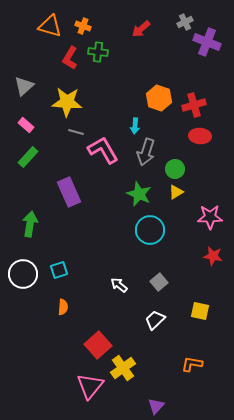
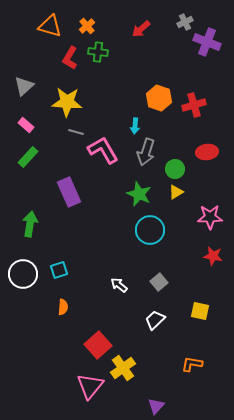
orange cross: moved 4 px right; rotated 28 degrees clockwise
red ellipse: moved 7 px right, 16 px down; rotated 10 degrees counterclockwise
